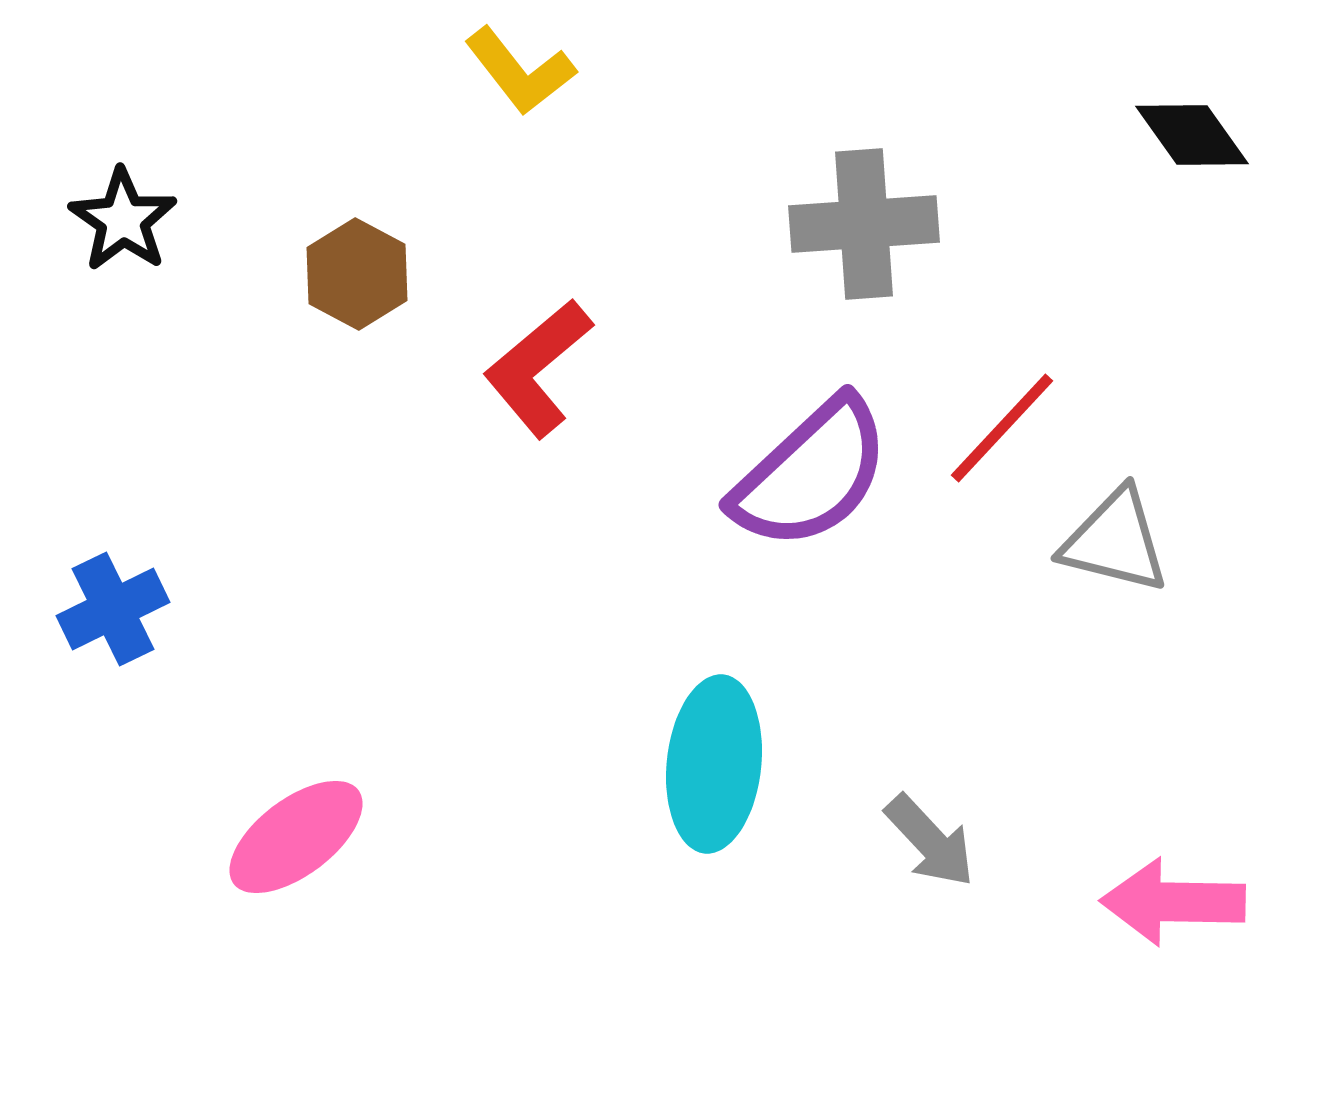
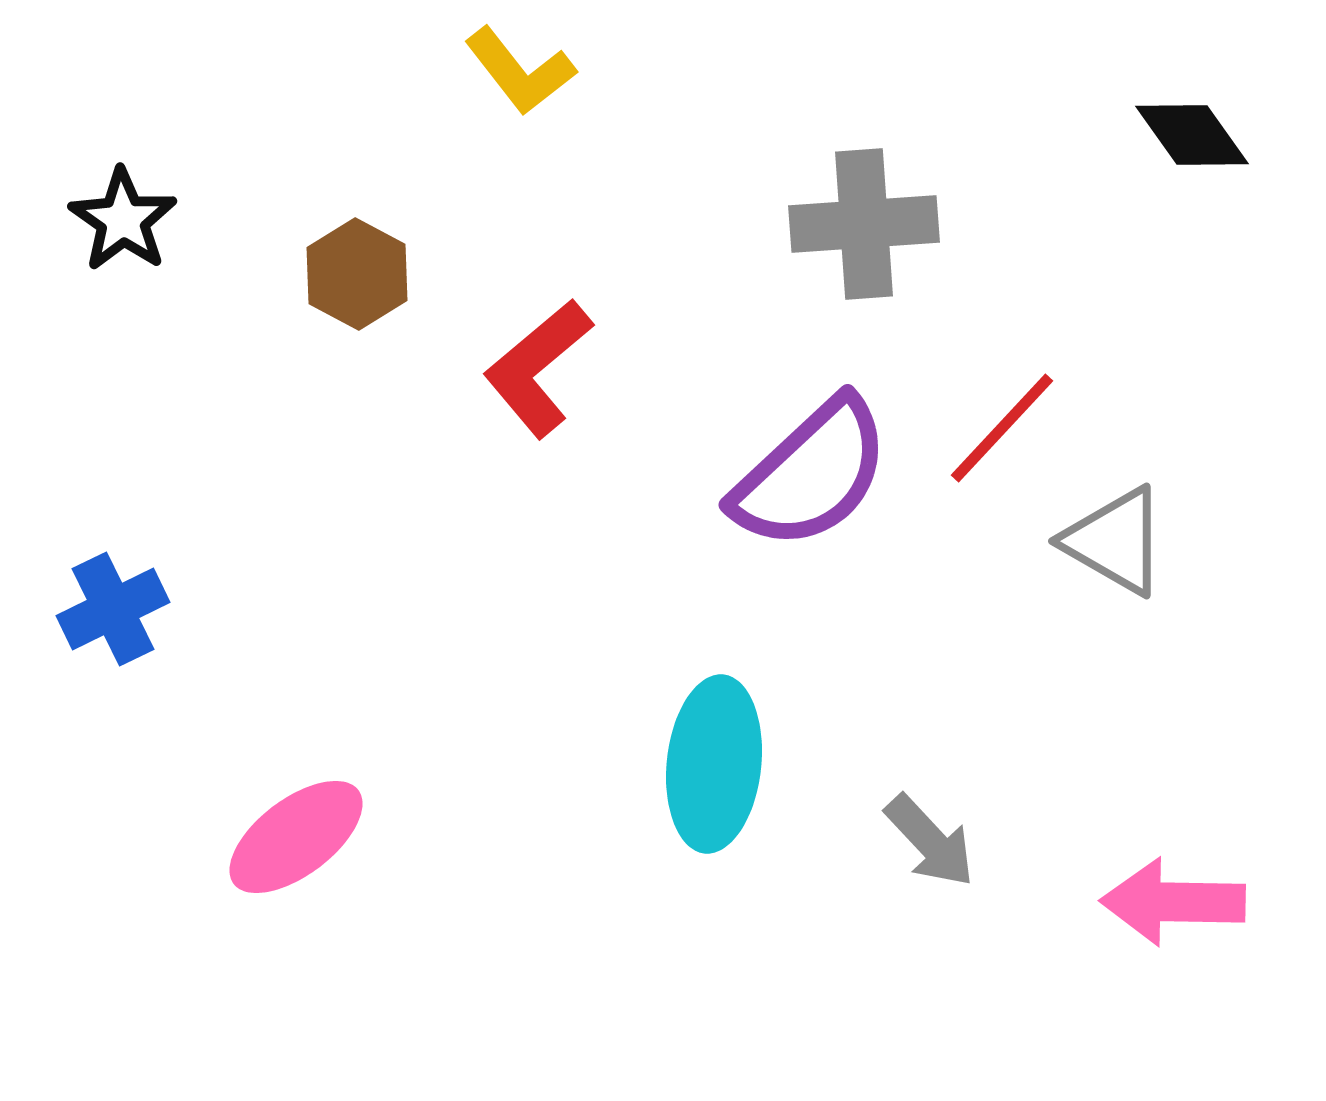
gray triangle: rotated 16 degrees clockwise
